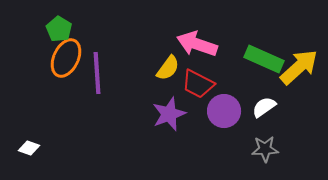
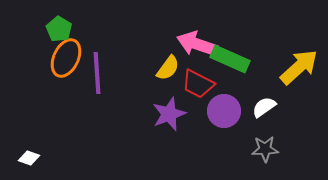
green rectangle: moved 34 px left
white diamond: moved 10 px down
